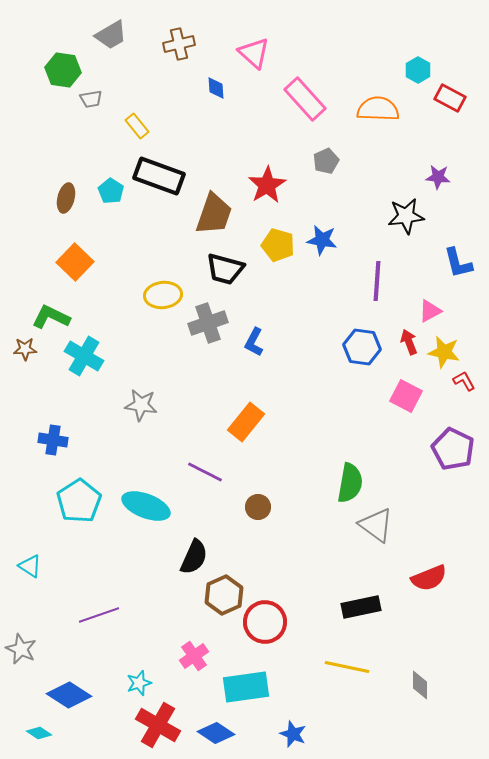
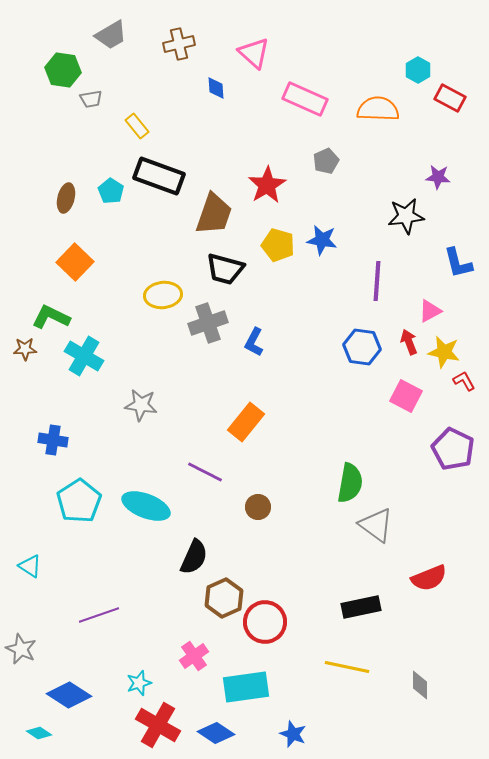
pink rectangle at (305, 99): rotated 24 degrees counterclockwise
brown hexagon at (224, 595): moved 3 px down
